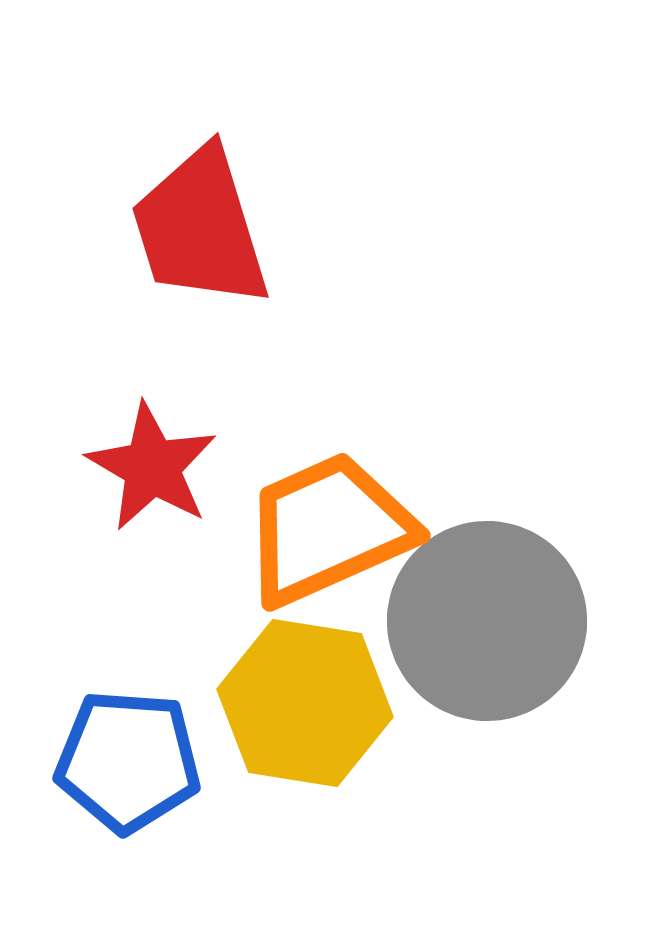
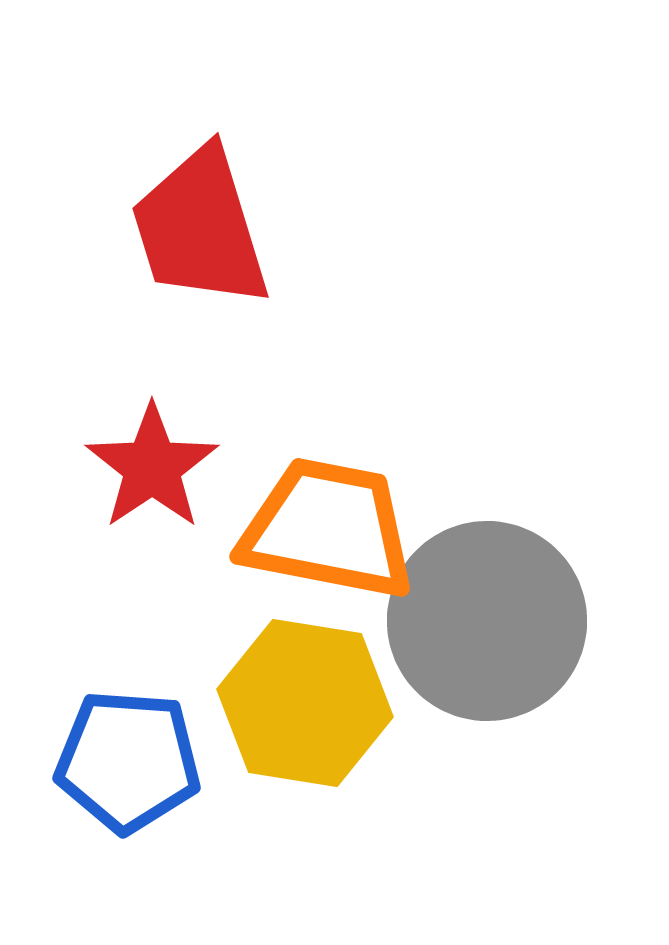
red star: rotated 8 degrees clockwise
orange trapezoid: rotated 35 degrees clockwise
